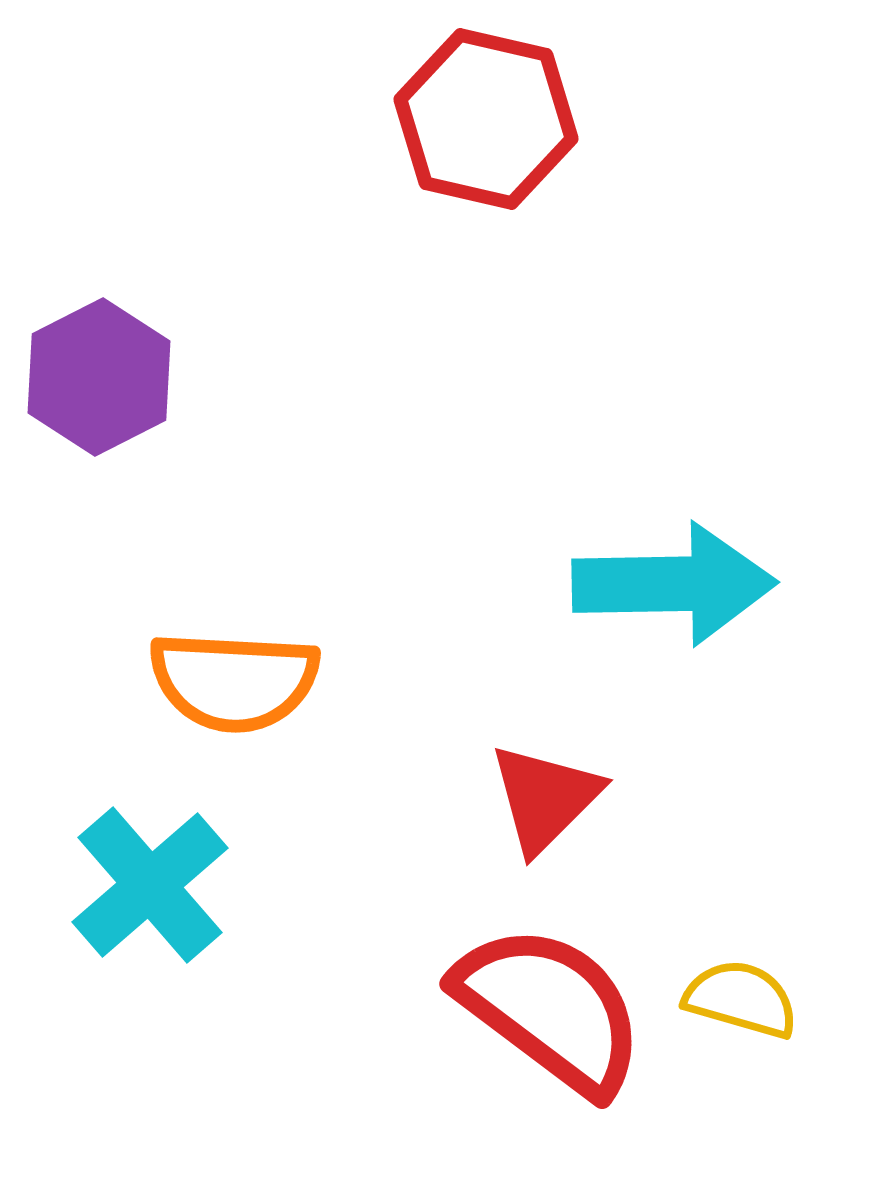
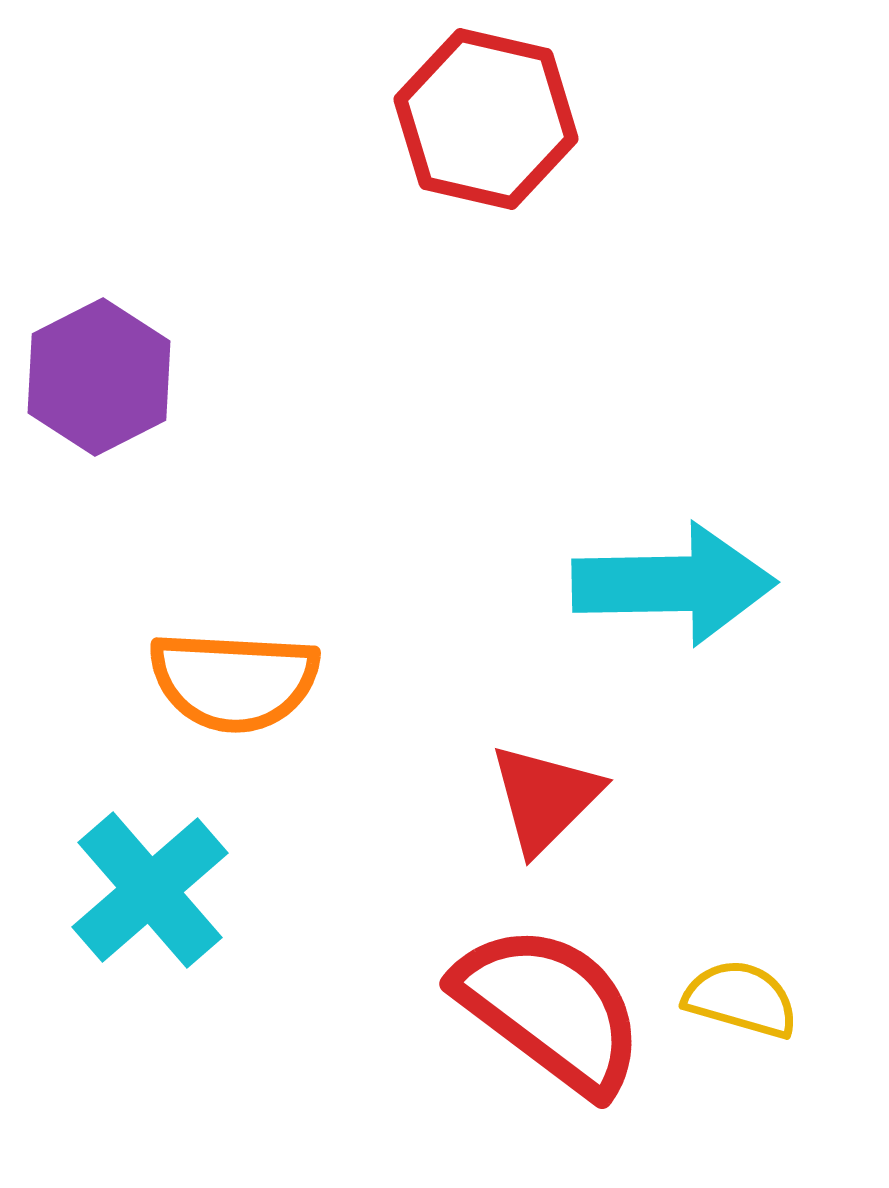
cyan cross: moved 5 px down
